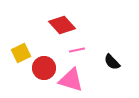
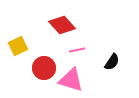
yellow square: moved 3 px left, 7 px up
black semicircle: rotated 102 degrees counterclockwise
